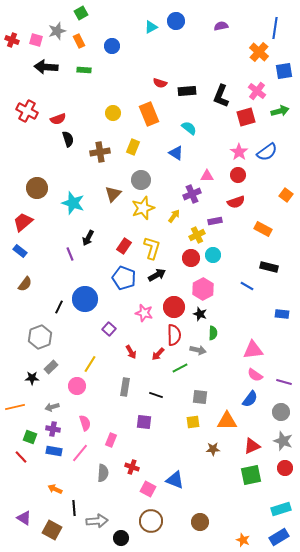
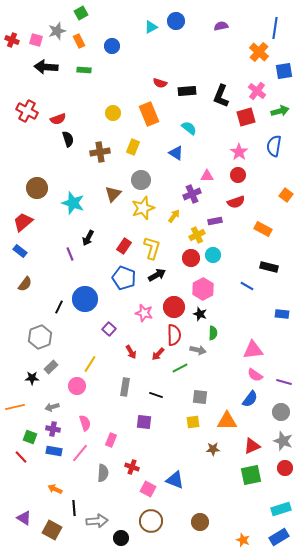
blue semicircle at (267, 152): moved 7 px right, 6 px up; rotated 135 degrees clockwise
